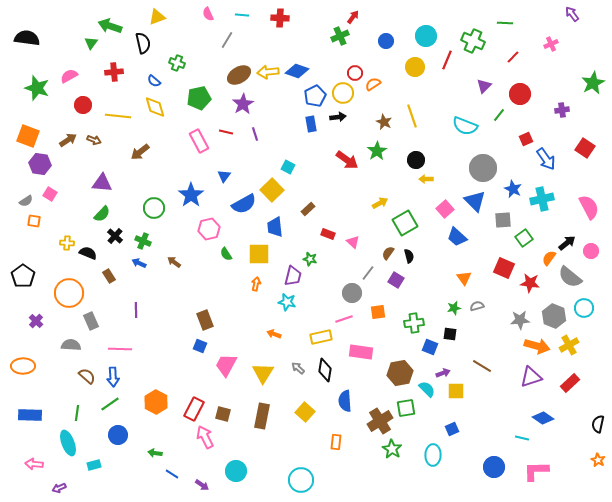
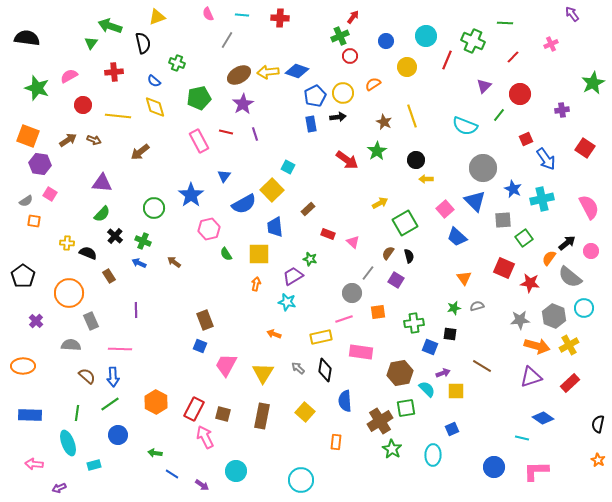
yellow circle at (415, 67): moved 8 px left
red circle at (355, 73): moved 5 px left, 17 px up
purple trapezoid at (293, 276): rotated 135 degrees counterclockwise
